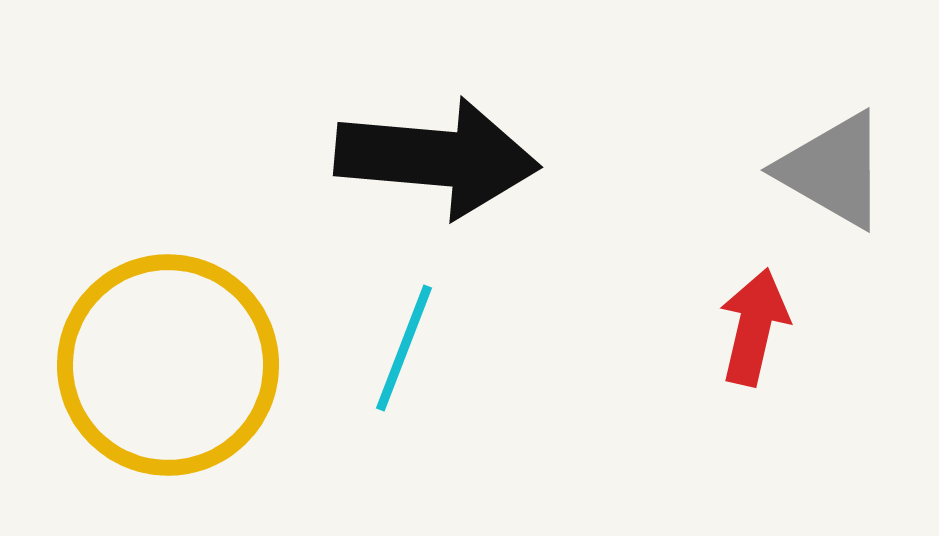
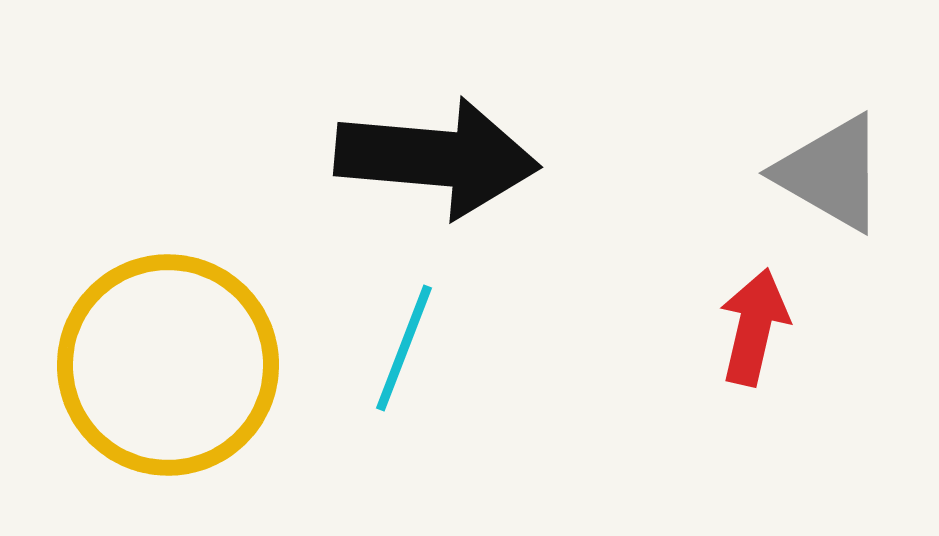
gray triangle: moved 2 px left, 3 px down
